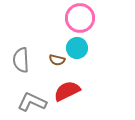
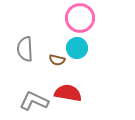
gray semicircle: moved 4 px right, 11 px up
red semicircle: moved 1 px right, 2 px down; rotated 36 degrees clockwise
gray L-shape: moved 2 px right, 1 px up
